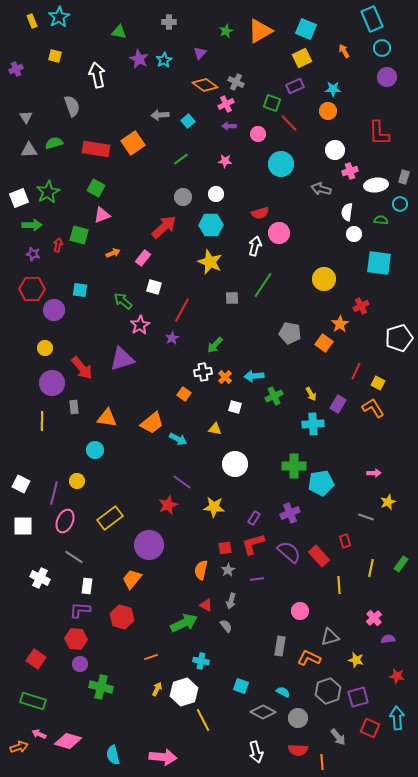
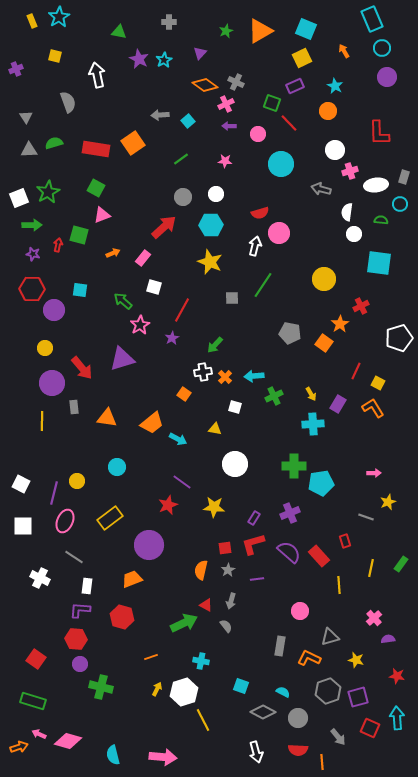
cyan star at (333, 89): moved 2 px right, 3 px up; rotated 28 degrees clockwise
gray semicircle at (72, 106): moved 4 px left, 4 px up
cyan circle at (95, 450): moved 22 px right, 17 px down
orange trapezoid at (132, 579): rotated 30 degrees clockwise
